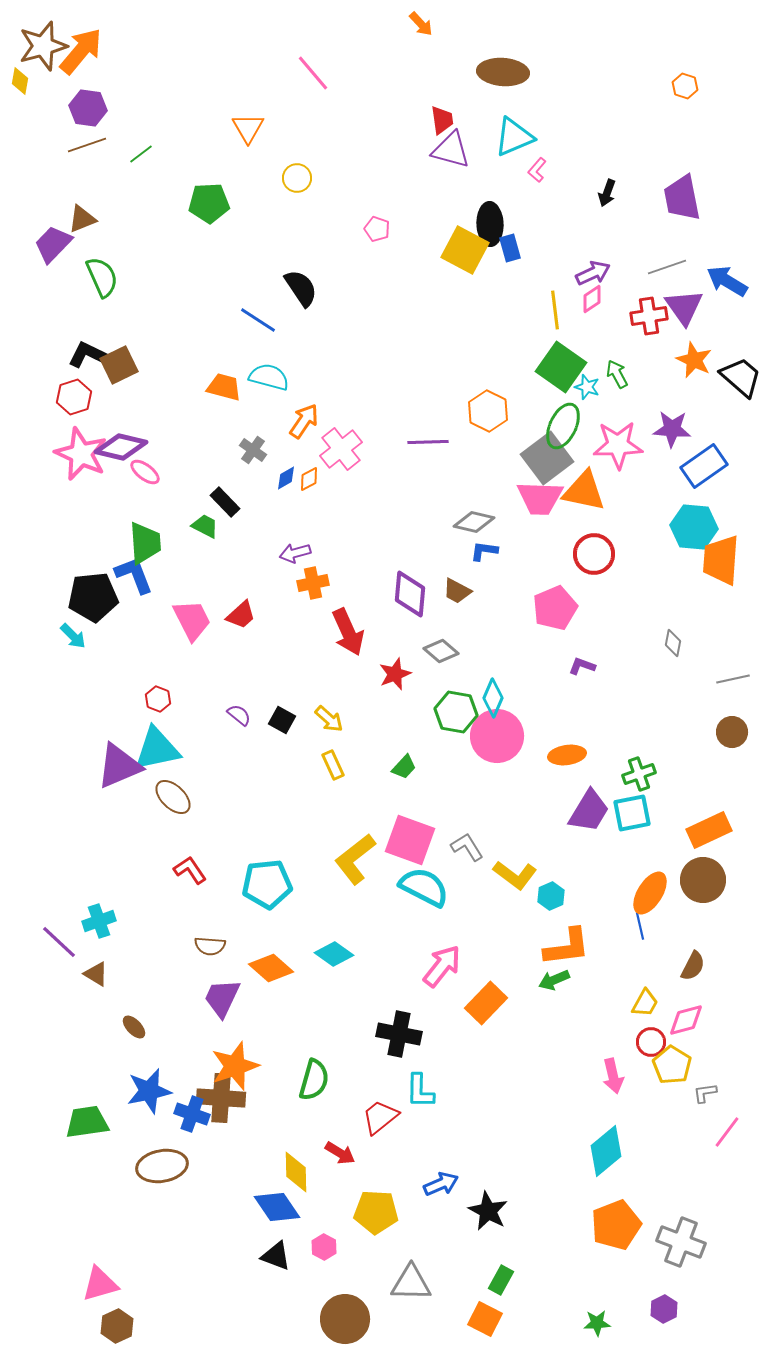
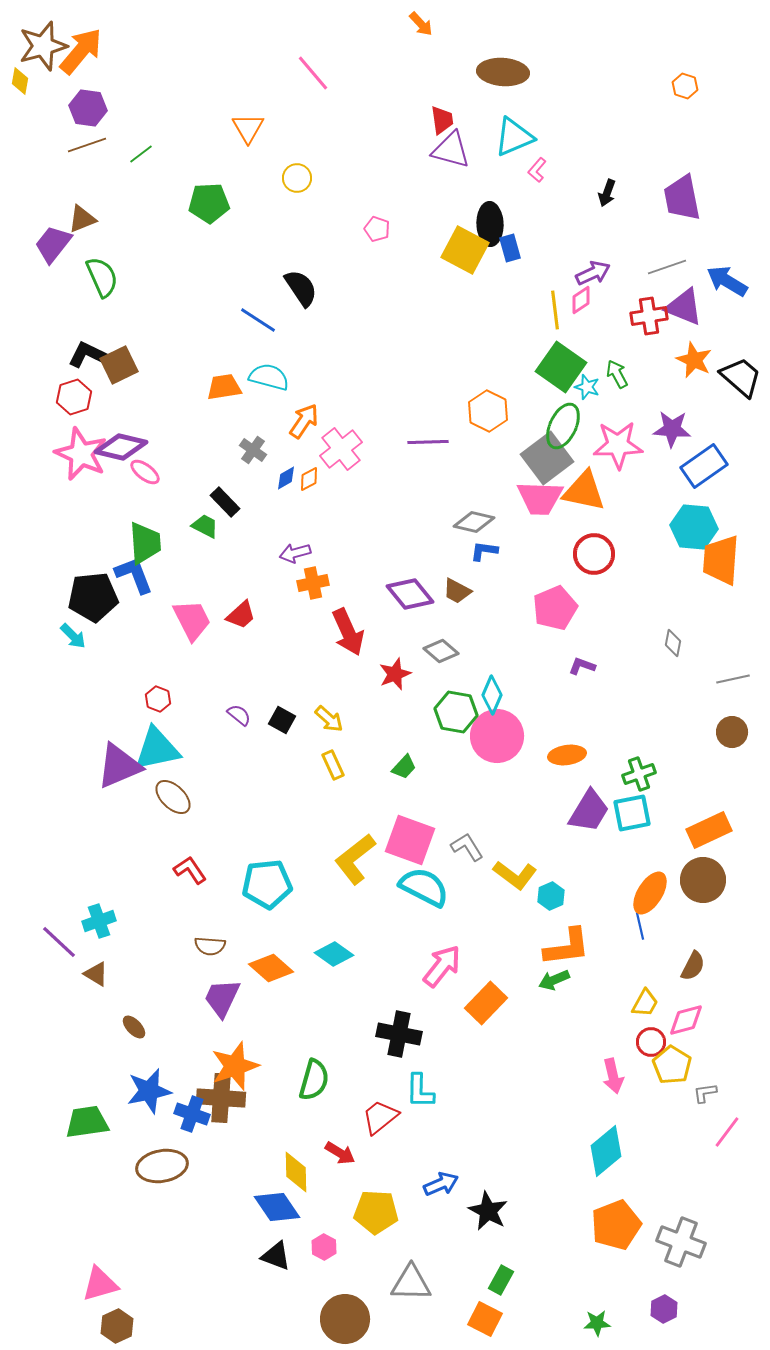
purple trapezoid at (53, 244): rotated 6 degrees counterclockwise
pink diamond at (592, 299): moved 11 px left, 1 px down
purple triangle at (684, 307): rotated 33 degrees counterclockwise
orange trapezoid at (224, 387): rotated 24 degrees counterclockwise
purple diamond at (410, 594): rotated 45 degrees counterclockwise
cyan diamond at (493, 698): moved 1 px left, 3 px up
